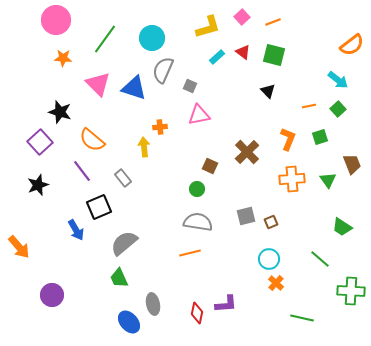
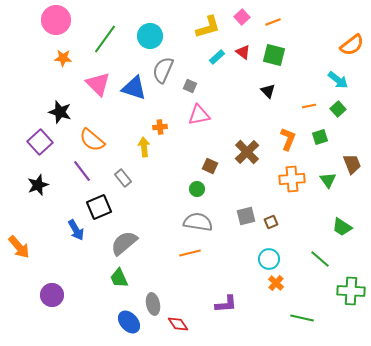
cyan circle at (152, 38): moved 2 px left, 2 px up
red diamond at (197, 313): moved 19 px left, 11 px down; rotated 45 degrees counterclockwise
